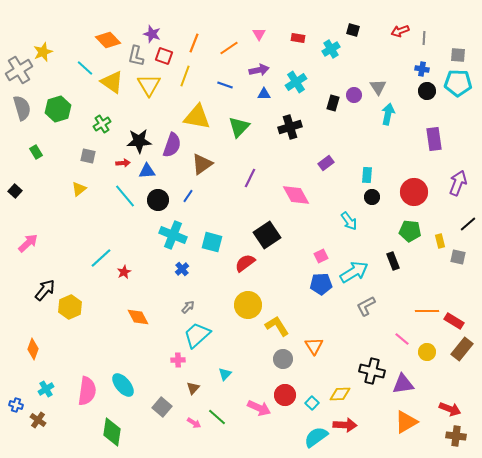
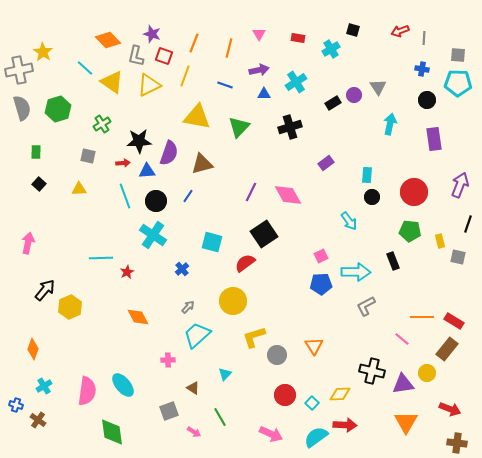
orange line at (229, 48): rotated 42 degrees counterclockwise
yellow star at (43, 52): rotated 18 degrees counterclockwise
gray cross at (19, 70): rotated 20 degrees clockwise
yellow triangle at (149, 85): rotated 35 degrees clockwise
black circle at (427, 91): moved 9 px down
black rectangle at (333, 103): rotated 42 degrees clockwise
cyan arrow at (388, 114): moved 2 px right, 10 px down
purple semicircle at (172, 145): moved 3 px left, 8 px down
green rectangle at (36, 152): rotated 32 degrees clockwise
brown triangle at (202, 164): rotated 20 degrees clockwise
purple line at (250, 178): moved 1 px right, 14 px down
purple arrow at (458, 183): moved 2 px right, 2 px down
yellow triangle at (79, 189): rotated 35 degrees clockwise
black square at (15, 191): moved 24 px right, 7 px up
pink diamond at (296, 195): moved 8 px left
cyan line at (125, 196): rotated 20 degrees clockwise
black circle at (158, 200): moved 2 px left, 1 px down
black line at (468, 224): rotated 30 degrees counterclockwise
cyan cross at (173, 235): moved 20 px left; rotated 12 degrees clockwise
black square at (267, 235): moved 3 px left, 1 px up
pink arrow at (28, 243): rotated 35 degrees counterclockwise
cyan line at (101, 258): rotated 40 degrees clockwise
red star at (124, 272): moved 3 px right
cyan arrow at (354, 272): moved 2 px right; rotated 32 degrees clockwise
yellow circle at (248, 305): moved 15 px left, 4 px up
orange line at (427, 311): moved 5 px left, 6 px down
yellow L-shape at (277, 326): moved 23 px left, 11 px down; rotated 75 degrees counterclockwise
brown rectangle at (462, 349): moved 15 px left
yellow circle at (427, 352): moved 21 px down
gray circle at (283, 359): moved 6 px left, 4 px up
pink cross at (178, 360): moved 10 px left
brown triangle at (193, 388): rotated 40 degrees counterclockwise
cyan cross at (46, 389): moved 2 px left, 3 px up
gray square at (162, 407): moved 7 px right, 4 px down; rotated 30 degrees clockwise
pink arrow at (259, 408): moved 12 px right, 26 px down
green line at (217, 417): moved 3 px right; rotated 18 degrees clockwise
orange triangle at (406, 422): rotated 30 degrees counterclockwise
pink arrow at (194, 423): moved 9 px down
green diamond at (112, 432): rotated 16 degrees counterclockwise
brown cross at (456, 436): moved 1 px right, 7 px down
